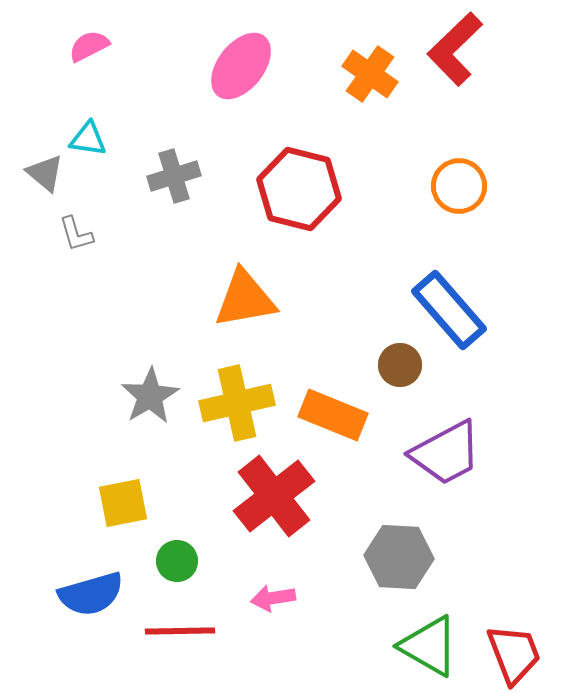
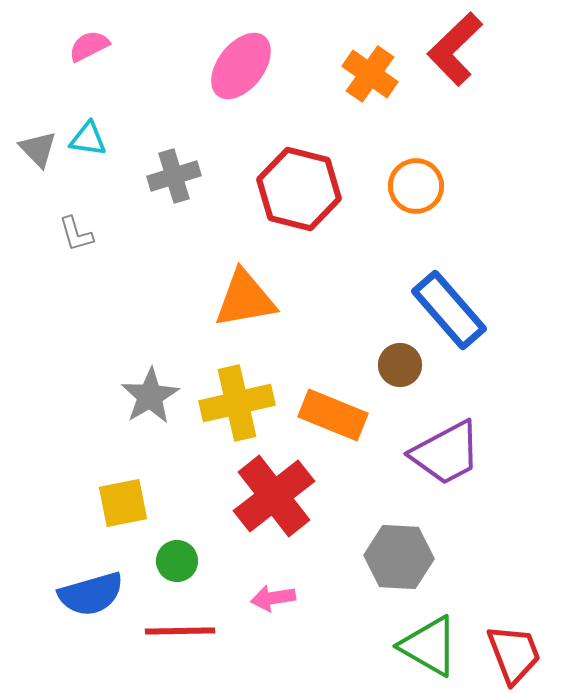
gray triangle: moved 7 px left, 24 px up; rotated 6 degrees clockwise
orange circle: moved 43 px left
